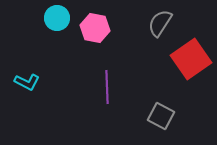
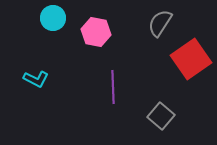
cyan circle: moved 4 px left
pink hexagon: moved 1 px right, 4 px down
cyan L-shape: moved 9 px right, 3 px up
purple line: moved 6 px right
gray square: rotated 12 degrees clockwise
